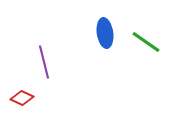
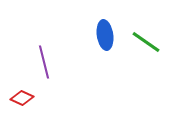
blue ellipse: moved 2 px down
